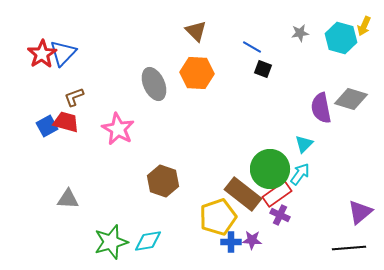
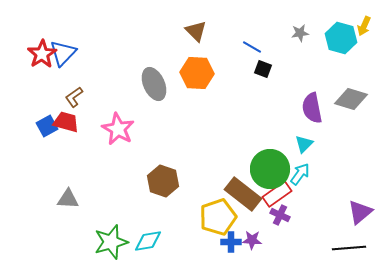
brown L-shape: rotated 15 degrees counterclockwise
purple semicircle: moved 9 px left
